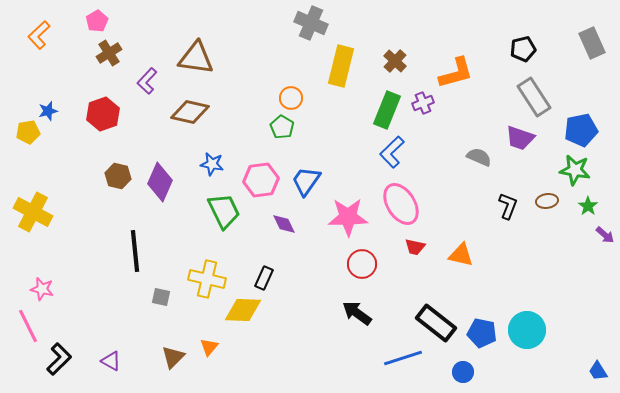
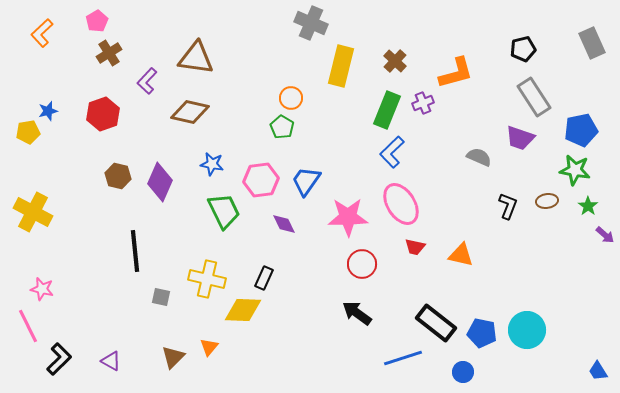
orange L-shape at (39, 35): moved 3 px right, 2 px up
